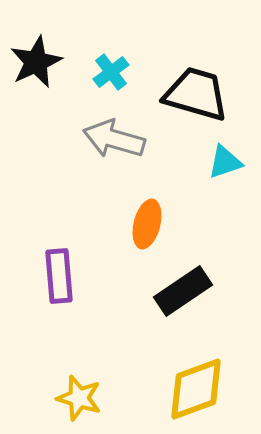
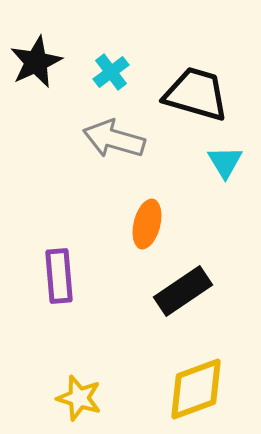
cyan triangle: rotated 42 degrees counterclockwise
